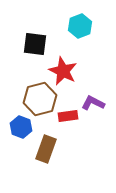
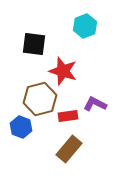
cyan hexagon: moved 5 px right
black square: moved 1 px left
red star: rotated 8 degrees counterclockwise
purple L-shape: moved 2 px right, 1 px down
brown rectangle: moved 23 px right; rotated 20 degrees clockwise
